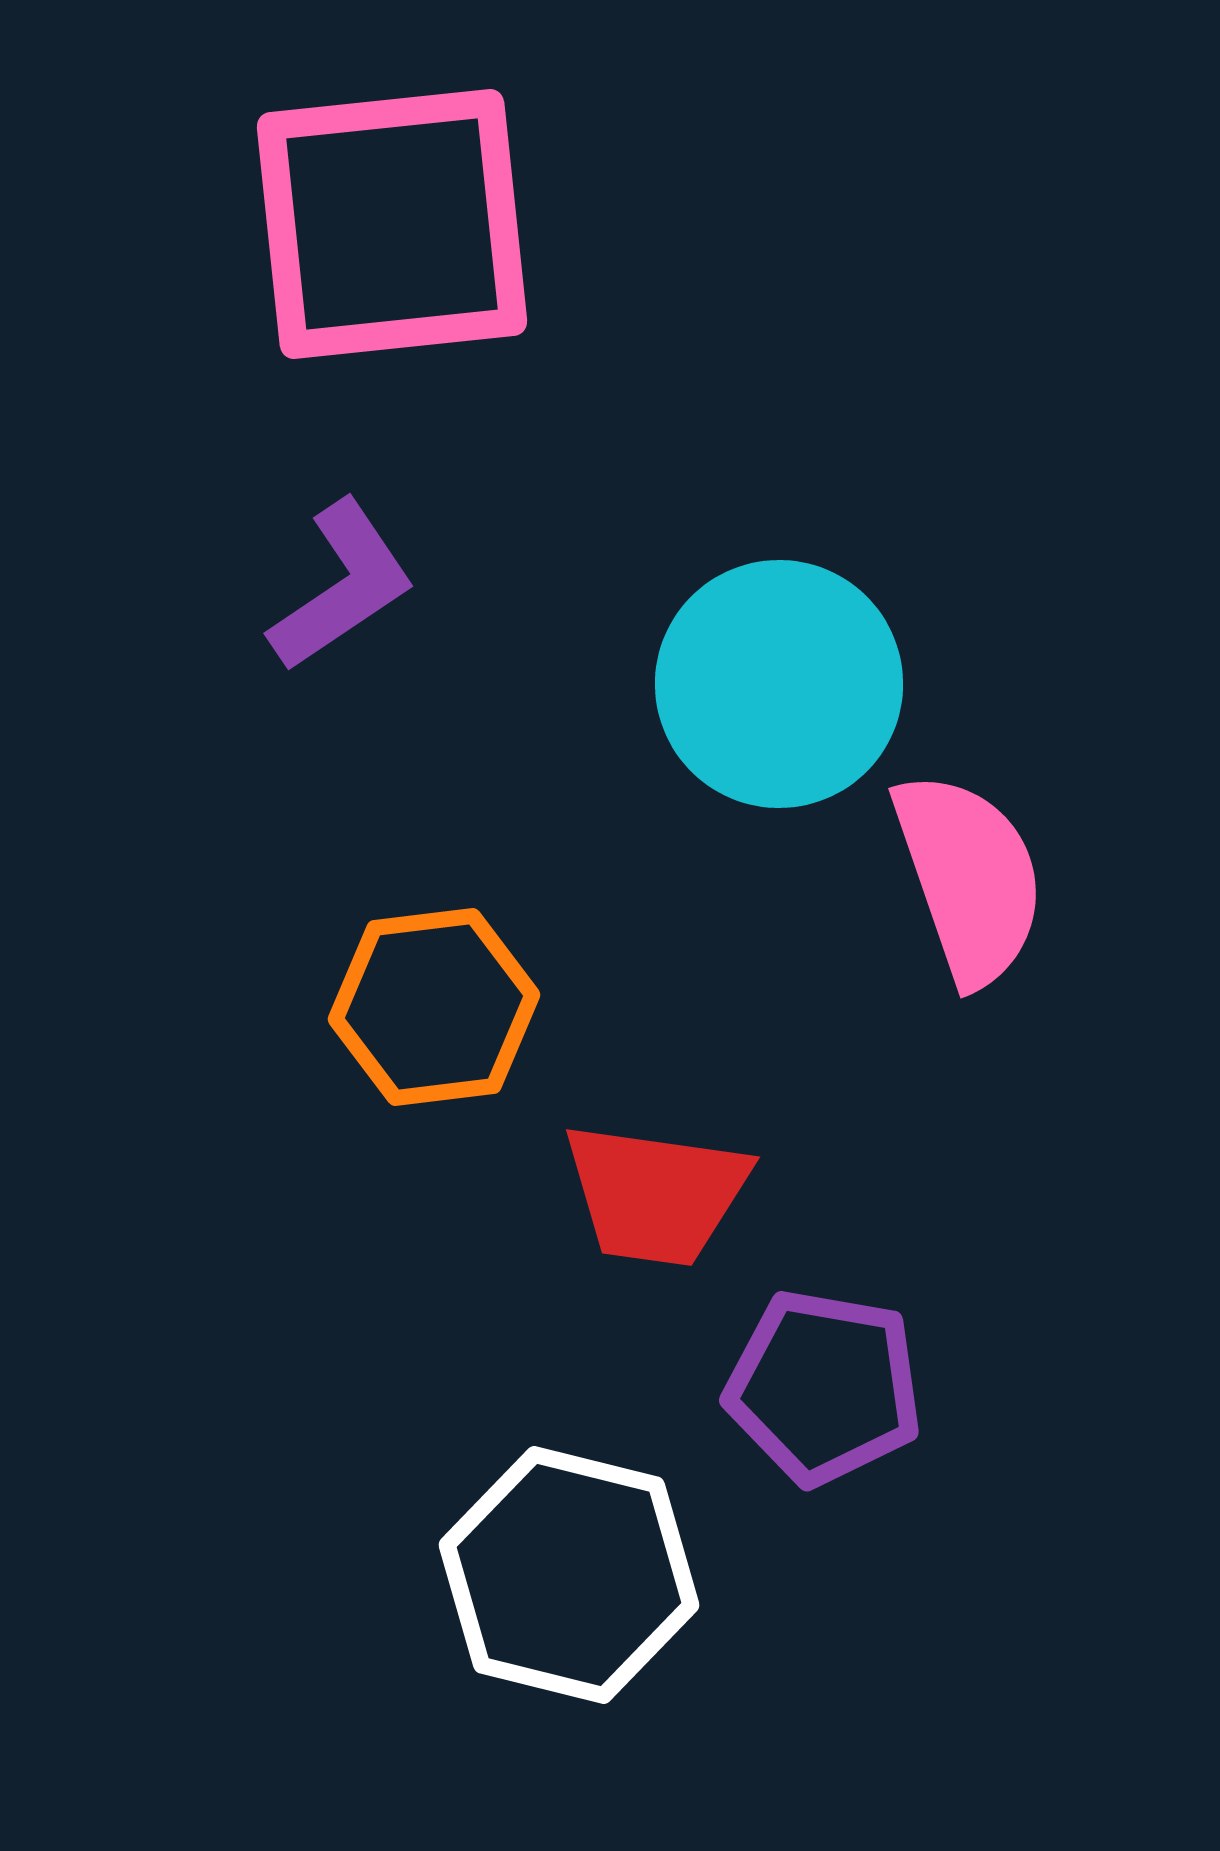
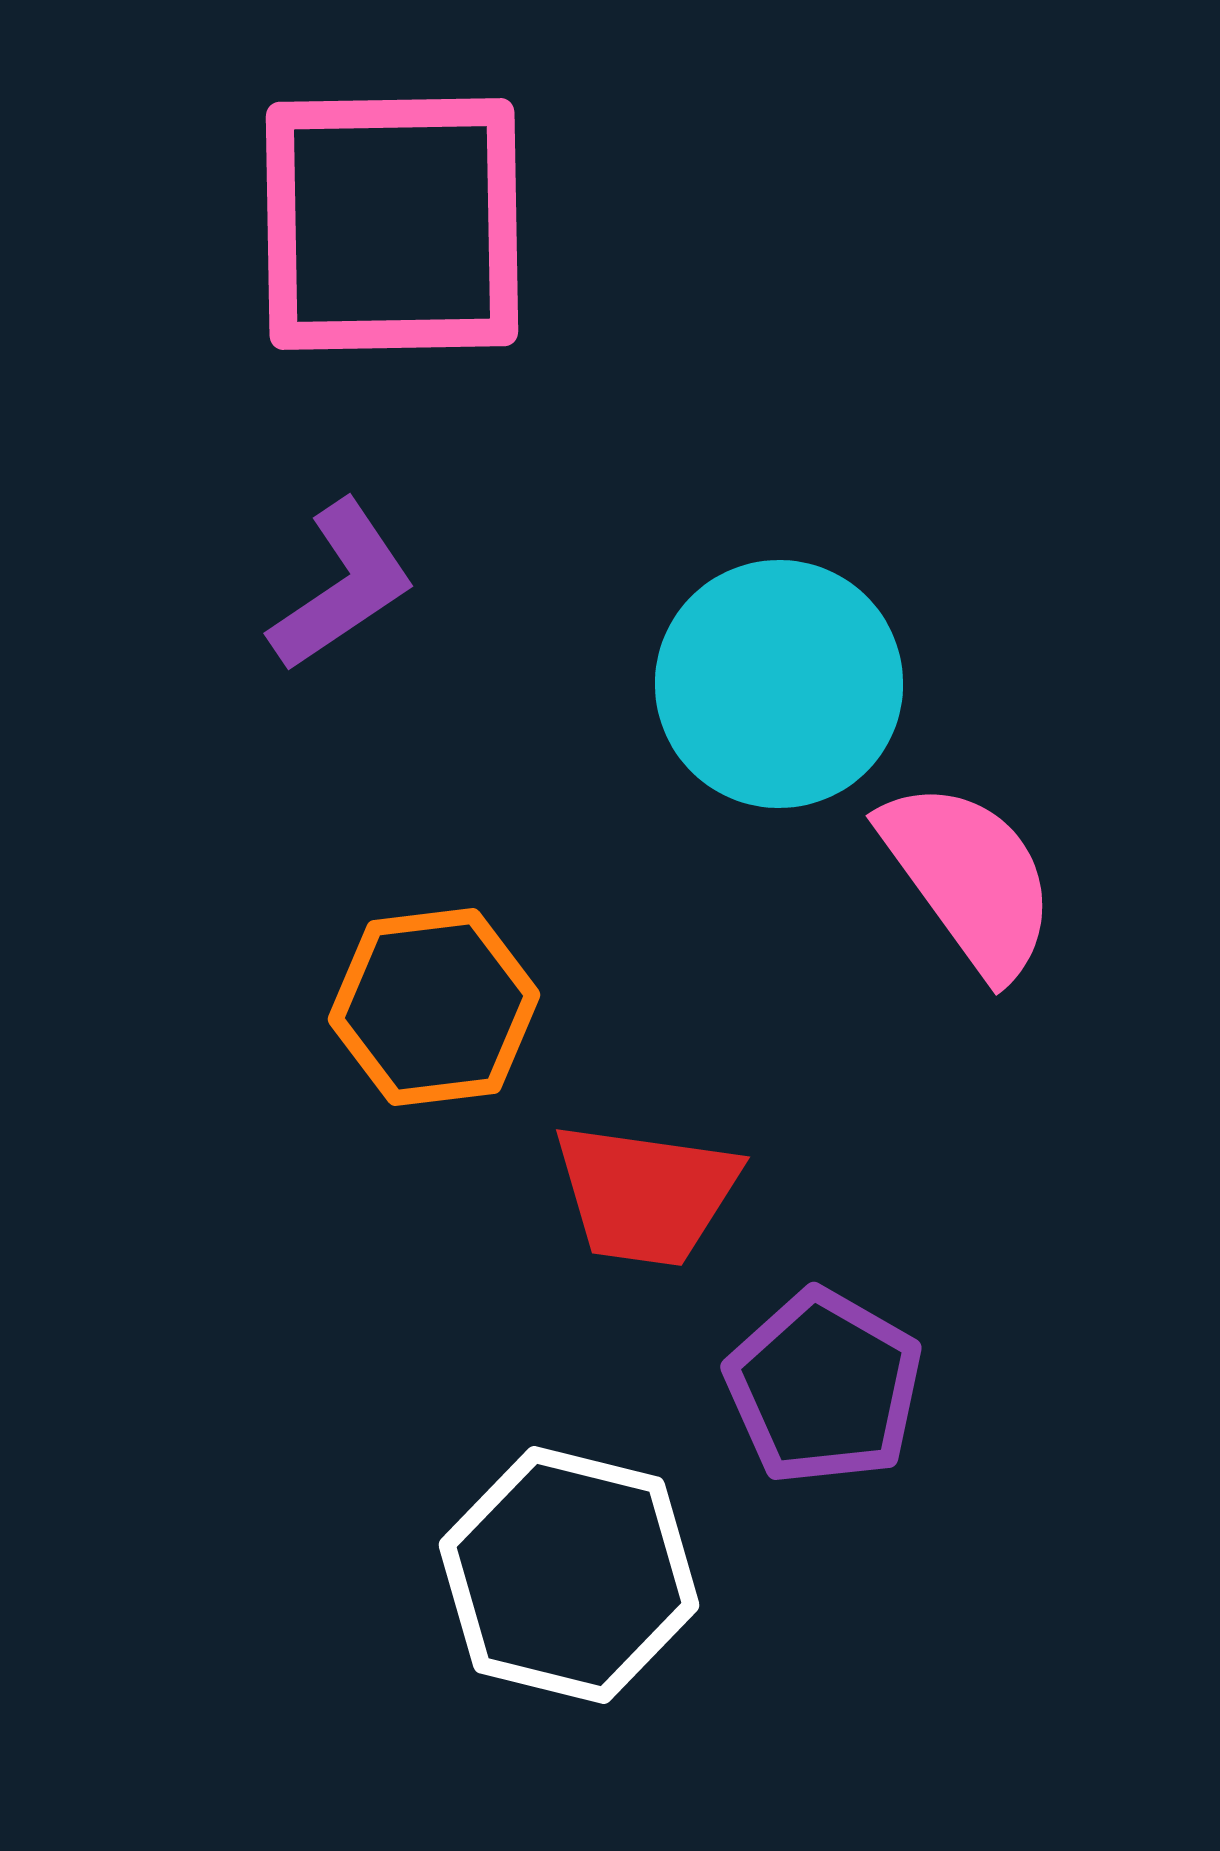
pink square: rotated 5 degrees clockwise
pink semicircle: rotated 17 degrees counterclockwise
red trapezoid: moved 10 px left
purple pentagon: rotated 20 degrees clockwise
